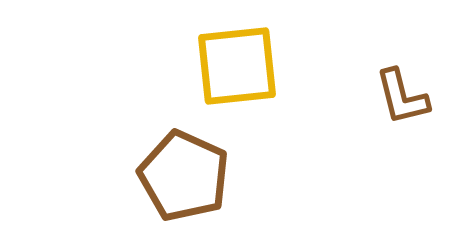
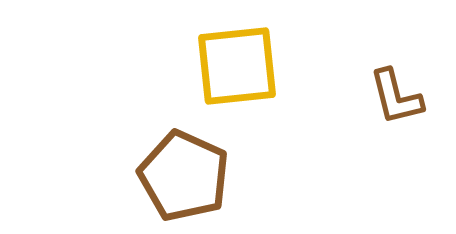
brown L-shape: moved 6 px left
